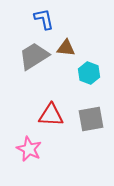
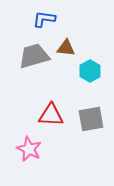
blue L-shape: rotated 70 degrees counterclockwise
gray trapezoid: rotated 16 degrees clockwise
cyan hexagon: moved 1 px right, 2 px up; rotated 10 degrees clockwise
